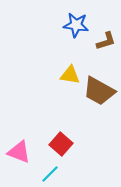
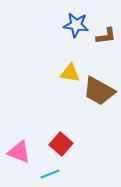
brown L-shape: moved 5 px up; rotated 10 degrees clockwise
yellow triangle: moved 2 px up
cyan line: rotated 24 degrees clockwise
